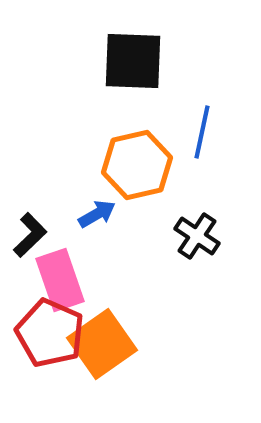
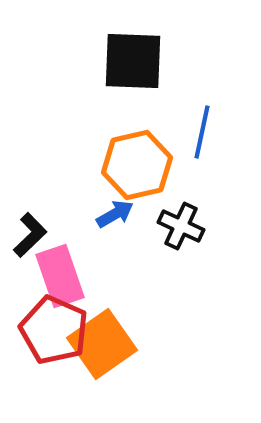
blue arrow: moved 18 px right
black cross: moved 16 px left, 10 px up; rotated 9 degrees counterclockwise
pink rectangle: moved 4 px up
red pentagon: moved 4 px right, 3 px up
